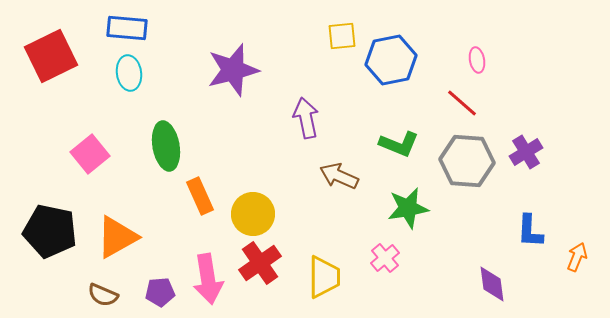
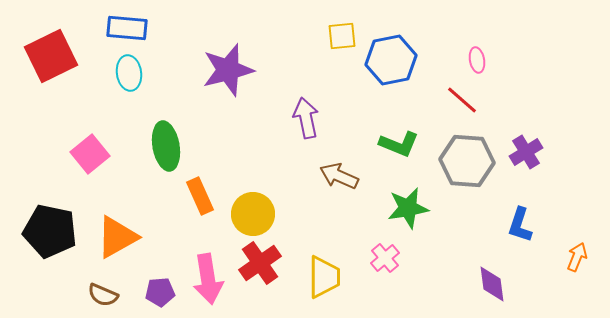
purple star: moved 5 px left
red line: moved 3 px up
blue L-shape: moved 10 px left, 6 px up; rotated 15 degrees clockwise
